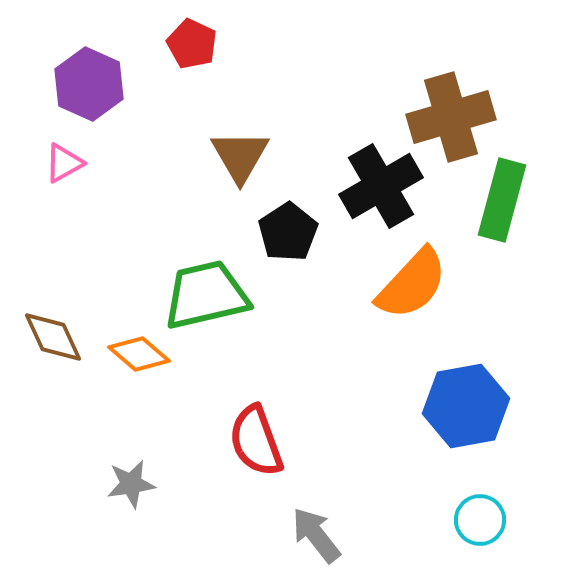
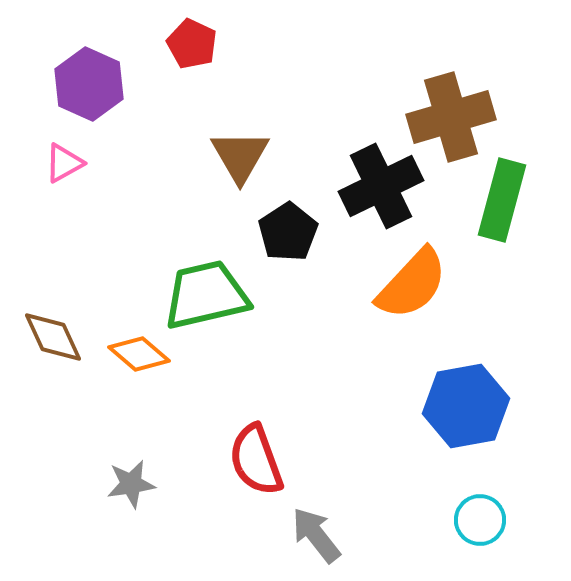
black cross: rotated 4 degrees clockwise
red semicircle: moved 19 px down
